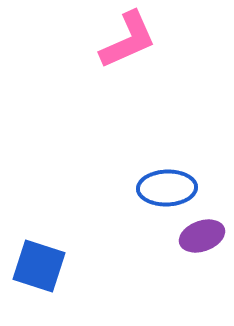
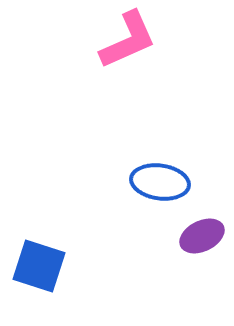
blue ellipse: moved 7 px left, 6 px up; rotated 10 degrees clockwise
purple ellipse: rotated 6 degrees counterclockwise
